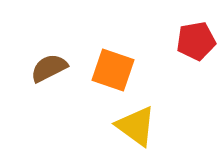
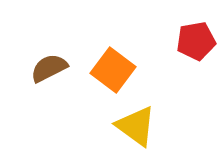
orange square: rotated 18 degrees clockwise
